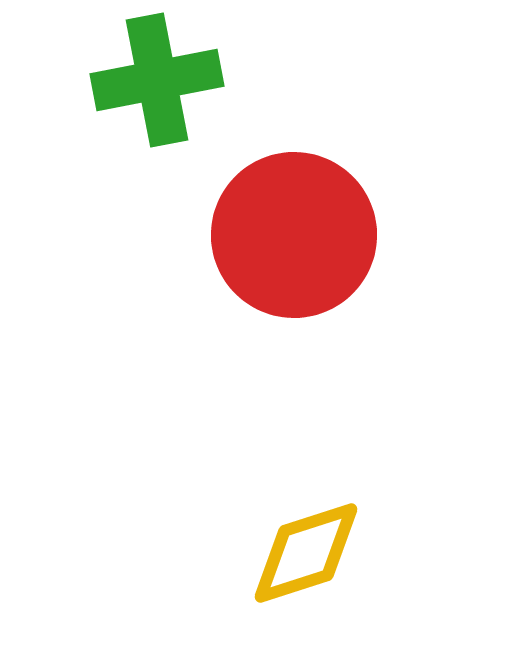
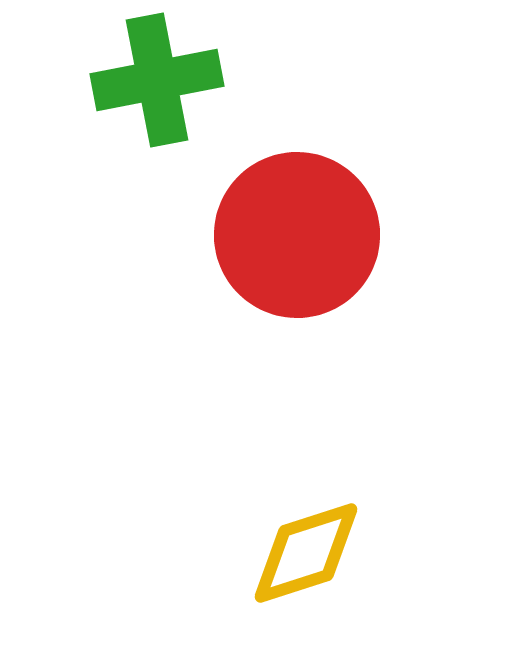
red circle: moved 3 px right
